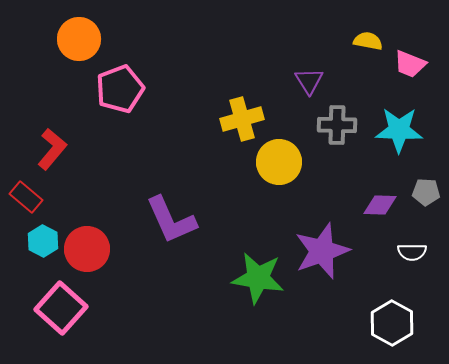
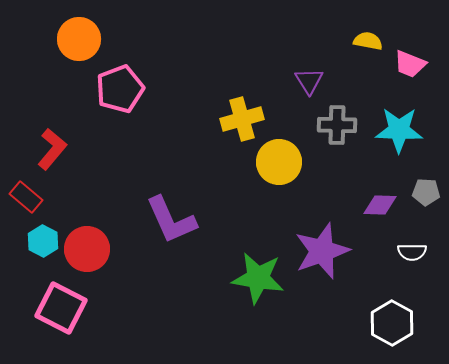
pink square: rotated 15 degrees counterclockwise
